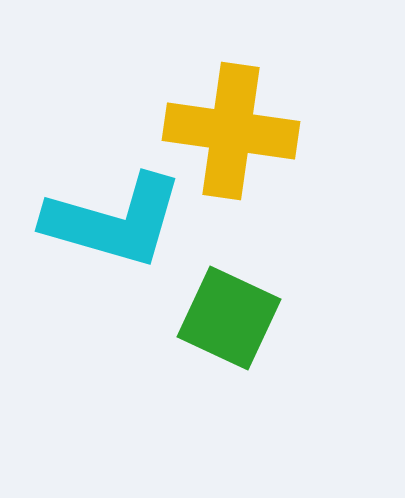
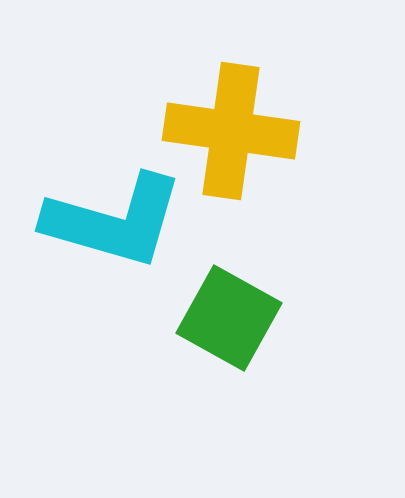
green square: rotated 4 degrees clockwise
